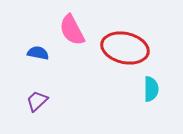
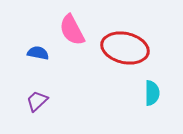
cyan semicircle: moved 1 px right, 4 px down
